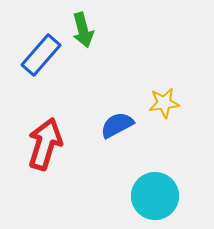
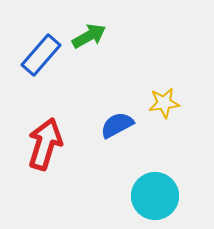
green arrow: moved 6 px right, 6 px down; rotated 104 degrees counterclockwise
